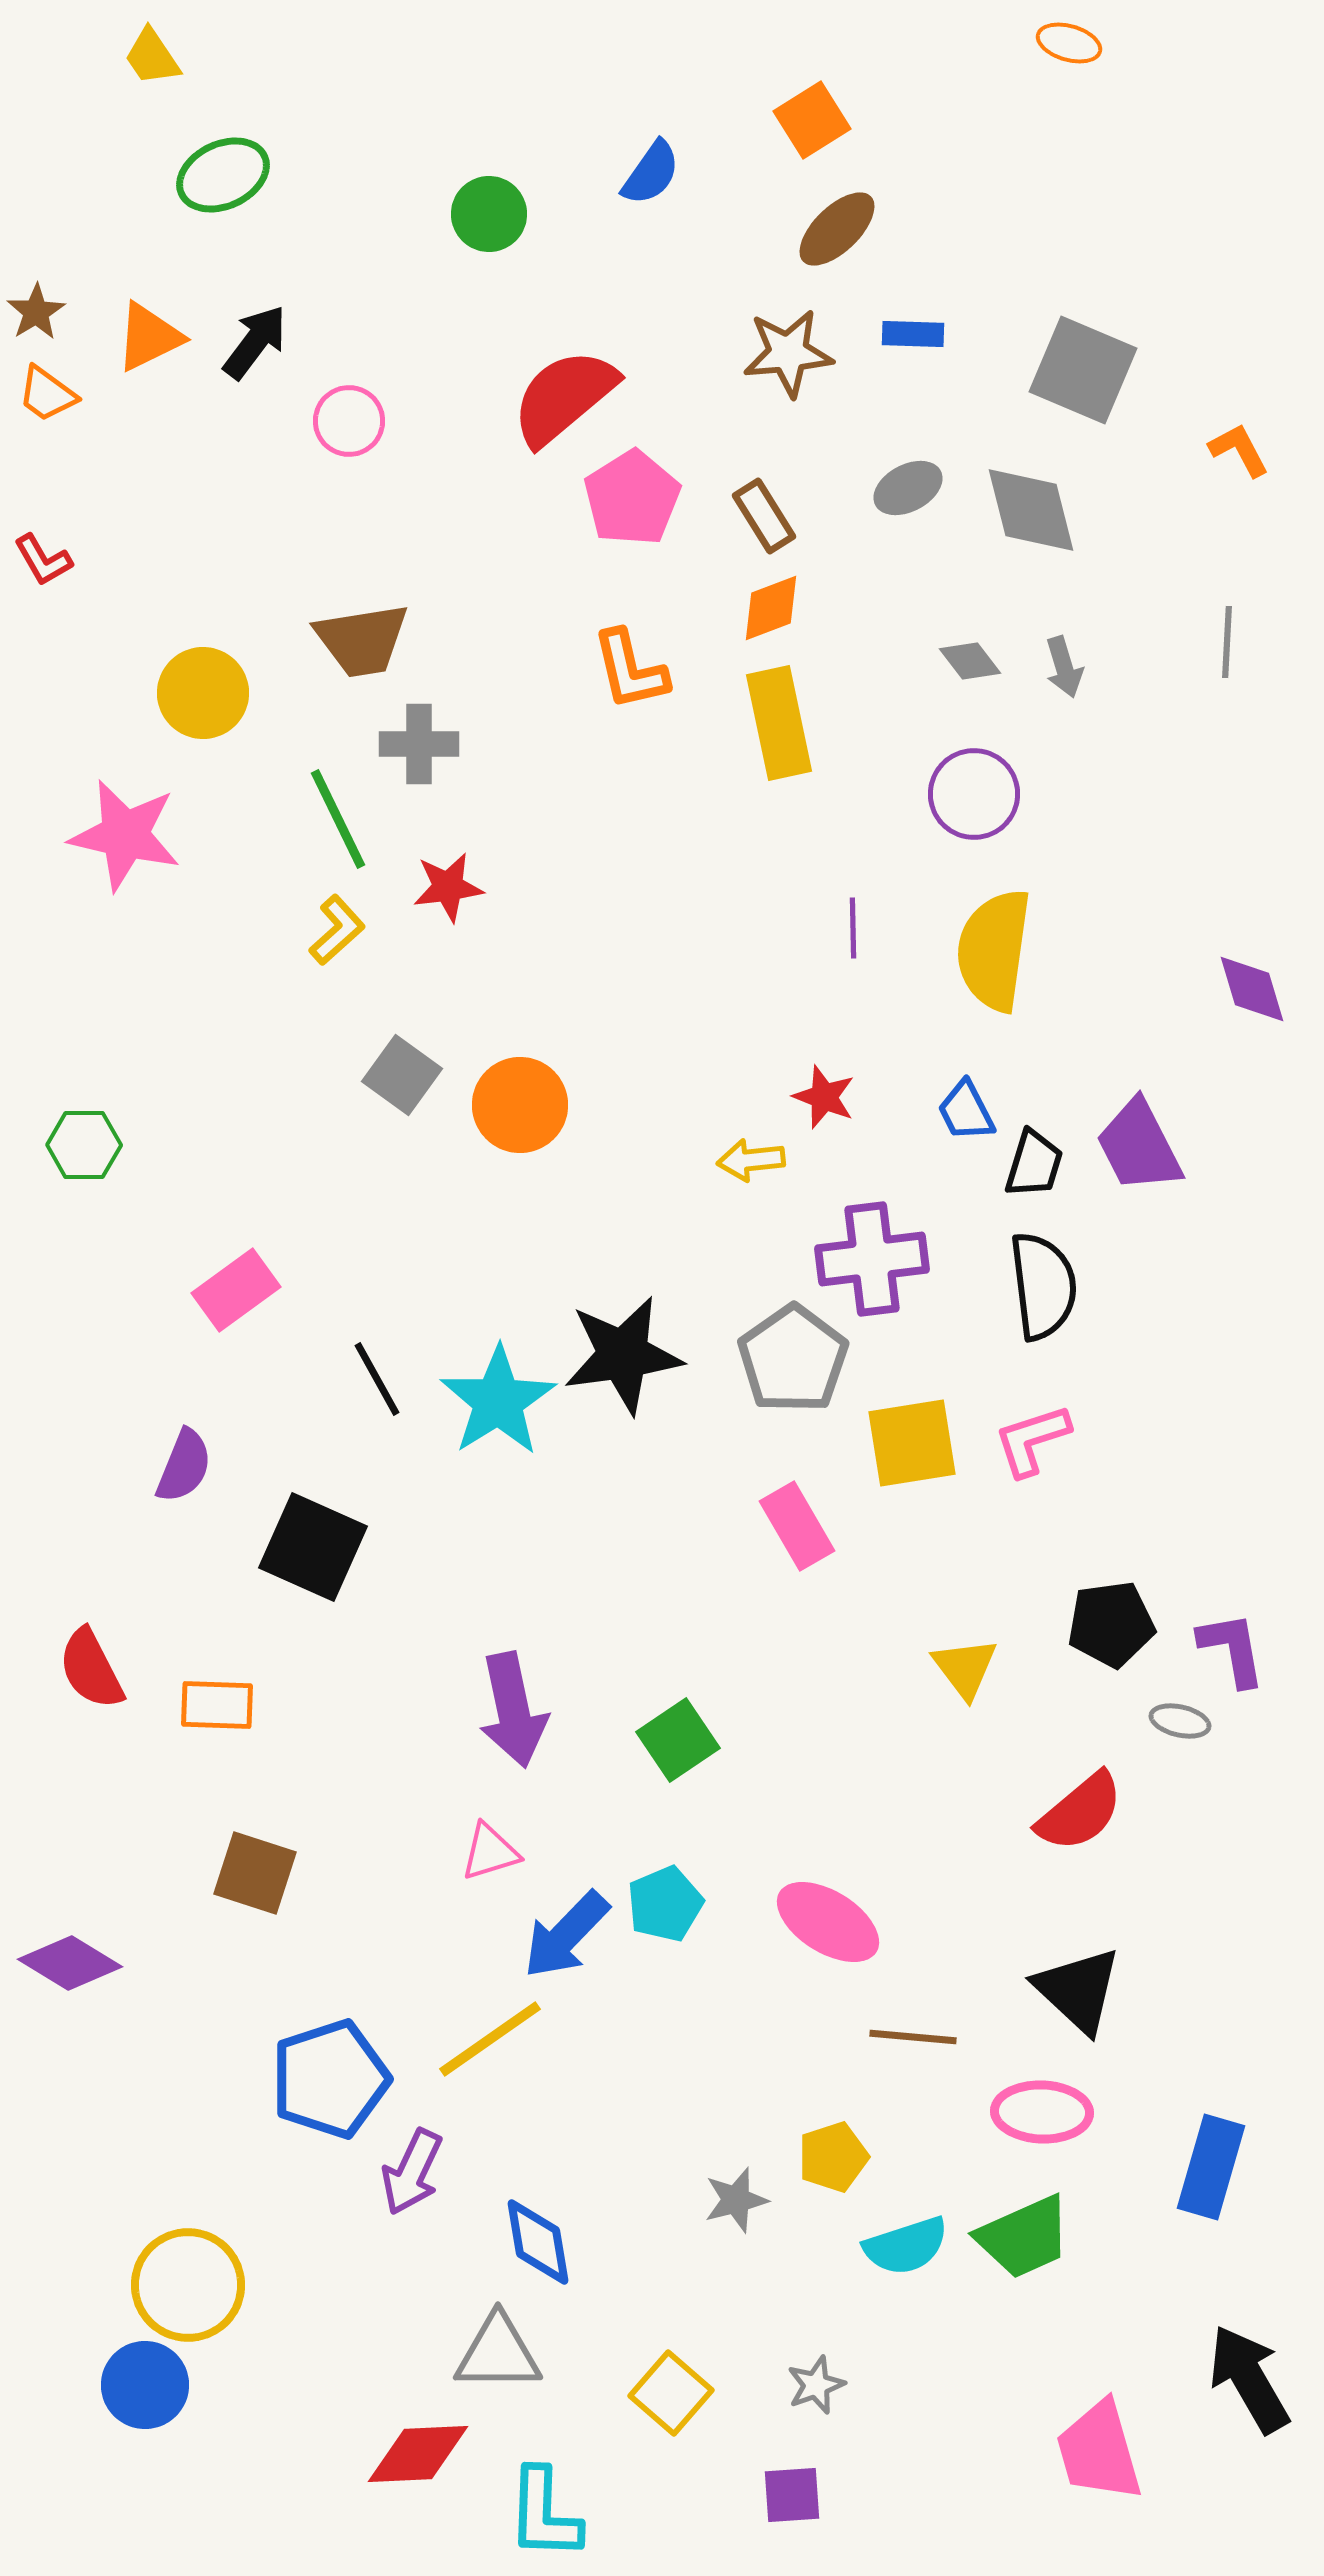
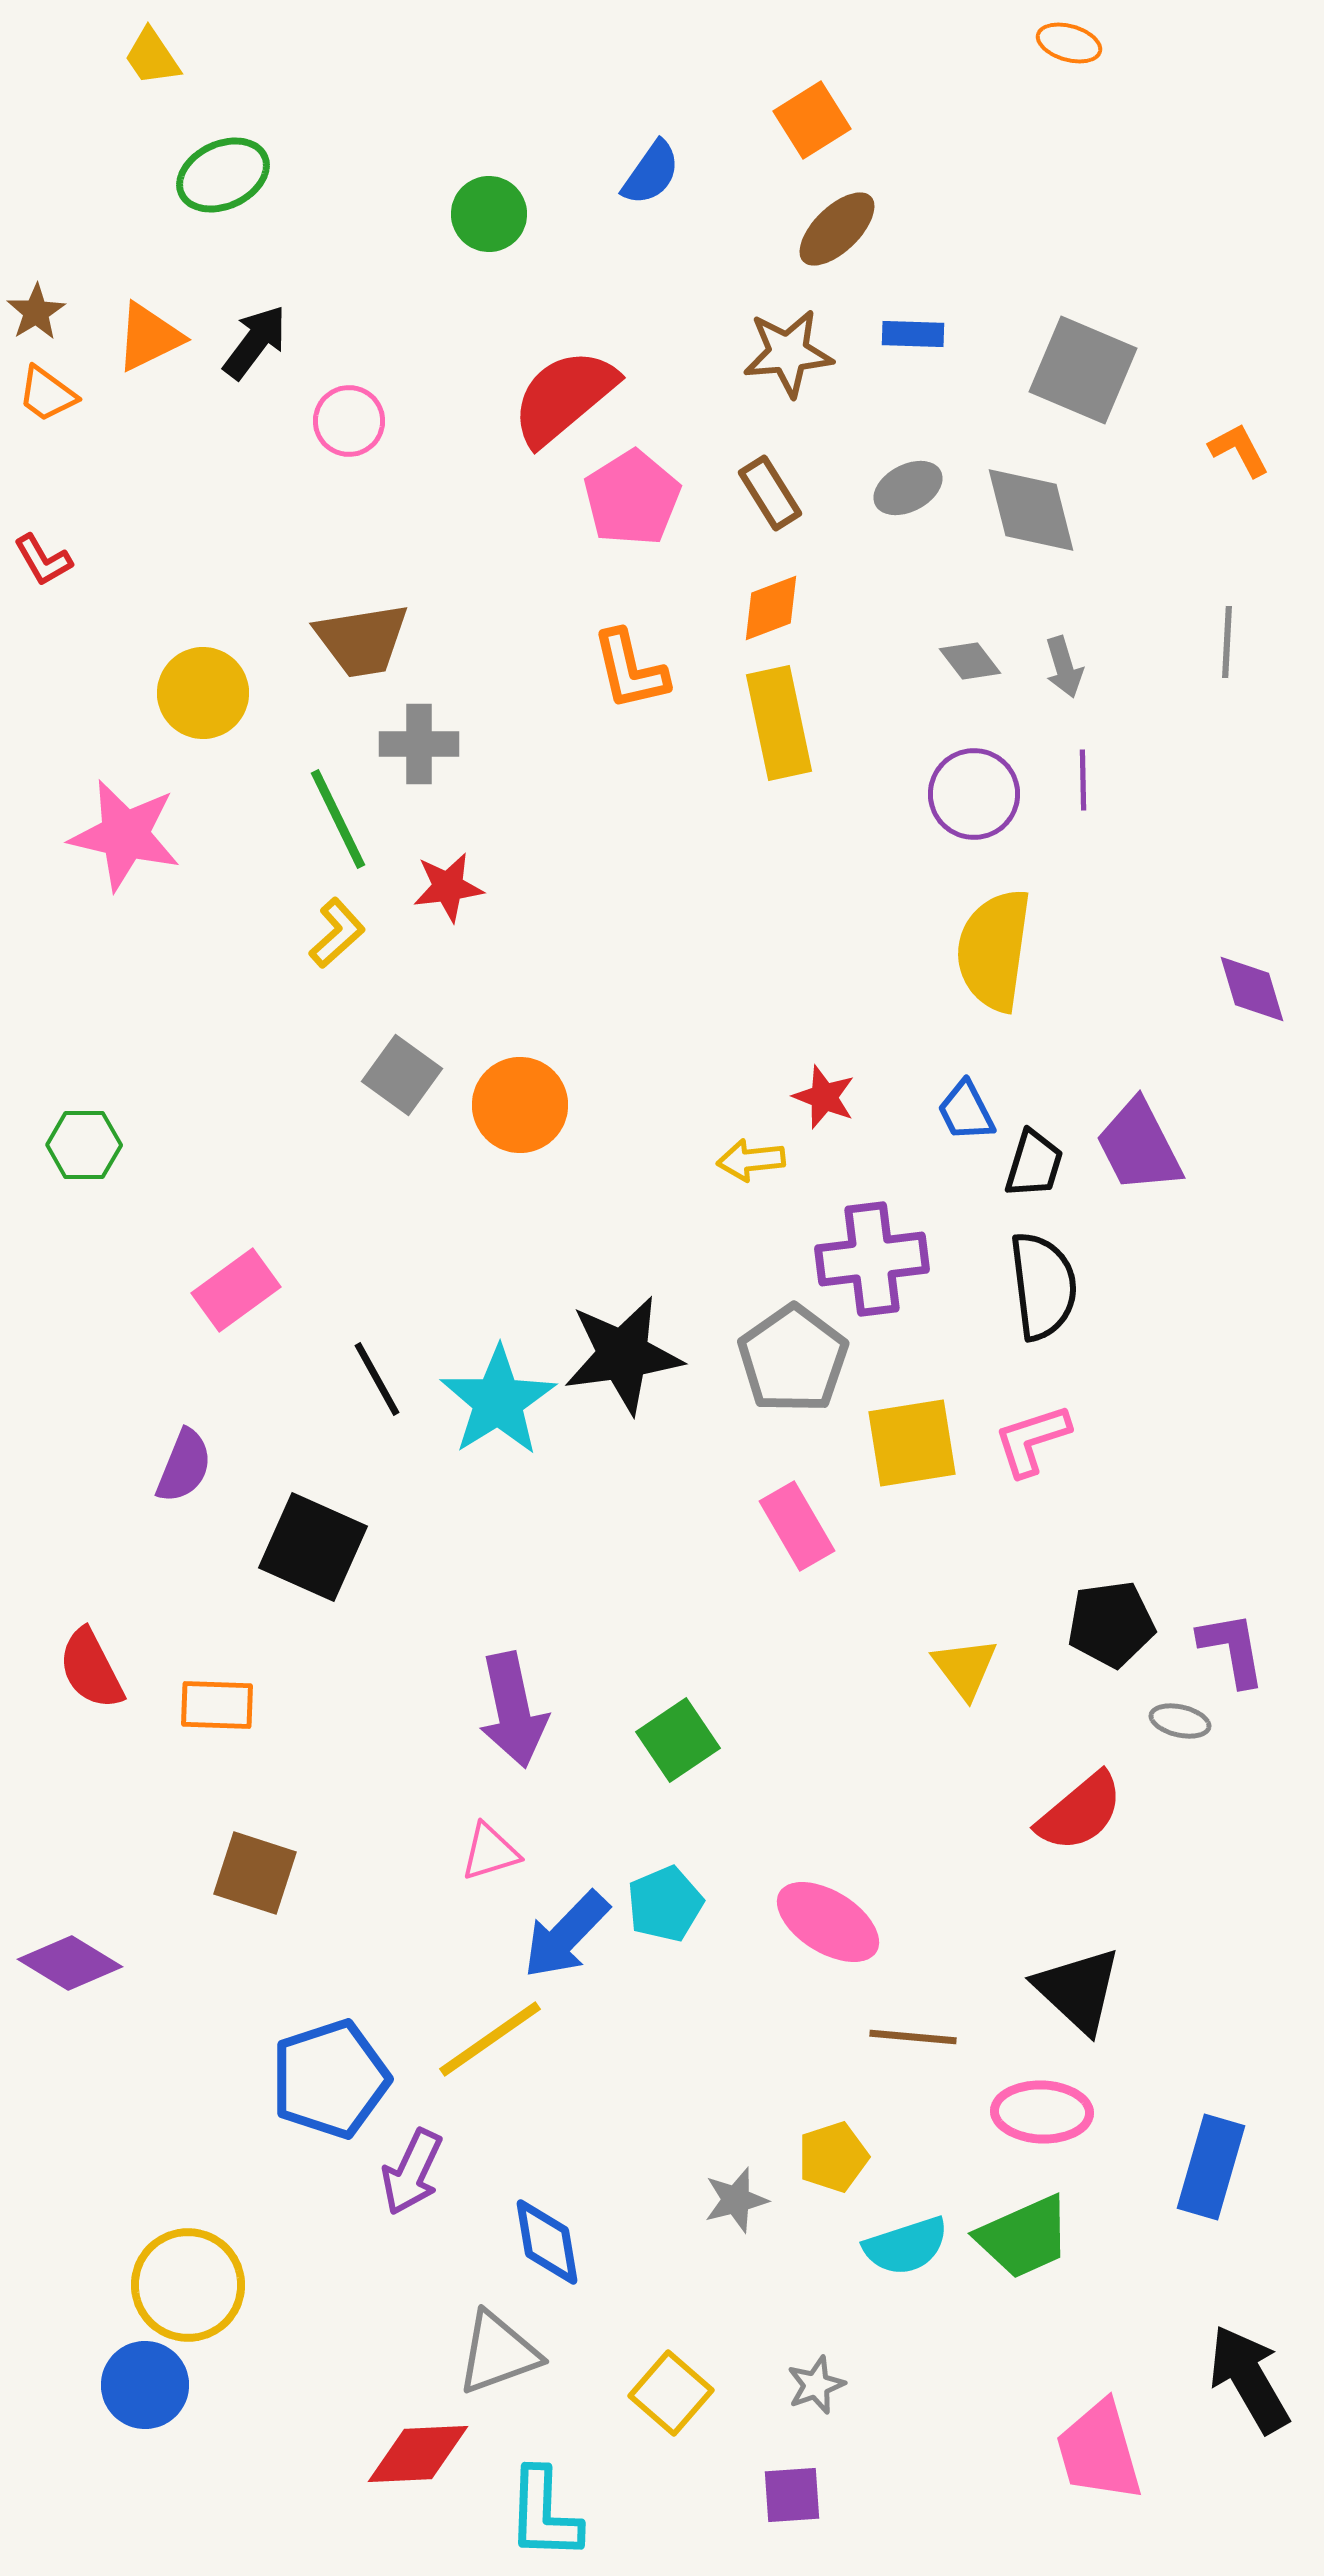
brown rectangle at (764, 516): moved 6 px right, 23 px up
purple line at (853, 928): moved 230 px right, 148 px up
yellow L-shape at (337, 930): moved 3 px down
blue diamond at (538, 2242): moved 9 px right
gray triangle at (498, 2353): rotated 20 degrees counterclockwise
